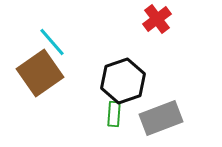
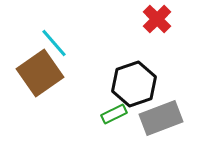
red cross: rotated 8 degrees counterclockwise
cyan line: moved 2 px right, 1 px down
black hexagon: moved 11 px right, 3 px down
green rectangle: rotated 60 degrees clockwise
